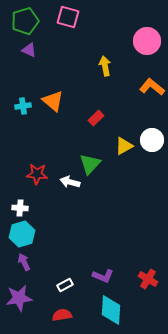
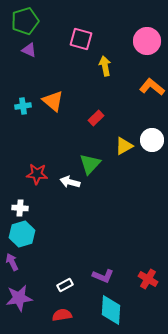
pink square: moved 13 px right, 22 px down
purple arrow: moved 12 px left
